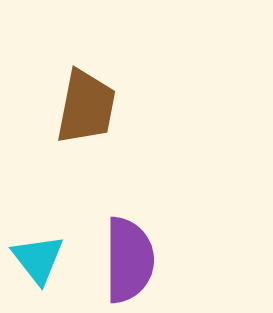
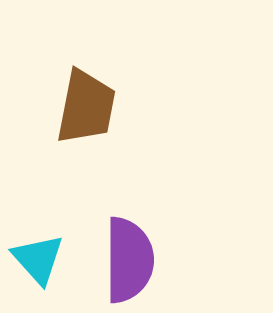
cyan triangle: rotated 4 degrees counterclockwise
